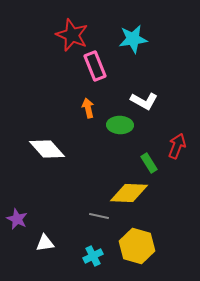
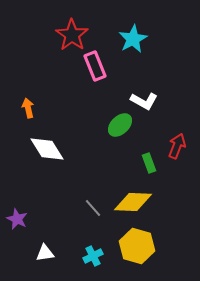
red star: rotated 12 degrees clockwise
cyan star: rotated 20 degrees counterclockwise
orange arrow: moved 60 px left
green ellipse: rotated 45 degrees counterclockwise
white diamond: rotated 9 degrees clockwise
green rectangle: rotated 12 degrees clockwise
yellow diamond: moved 4 px right, 9 px down
gray line: moved 6 px left, 8 px up; rotated 36 degrees clockwise
white triangle: moved 10 px down
